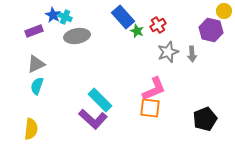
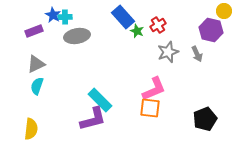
cyan cross: rotated 24 degrees counterclockwise
gray arrow: moved 5 px right; rotated 21 degrees counterclockwise
purple L-shape: rotated 56 degrees counterclockwise
